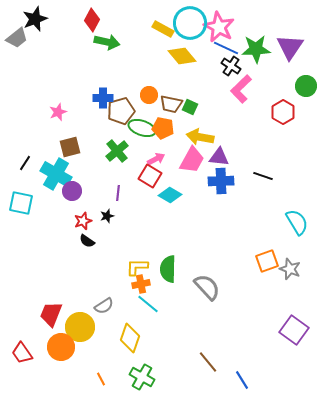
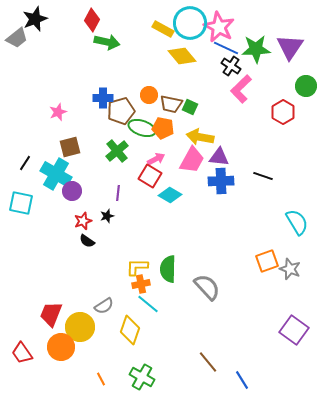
yellow diamond at (130, 338): moved 8 px up
